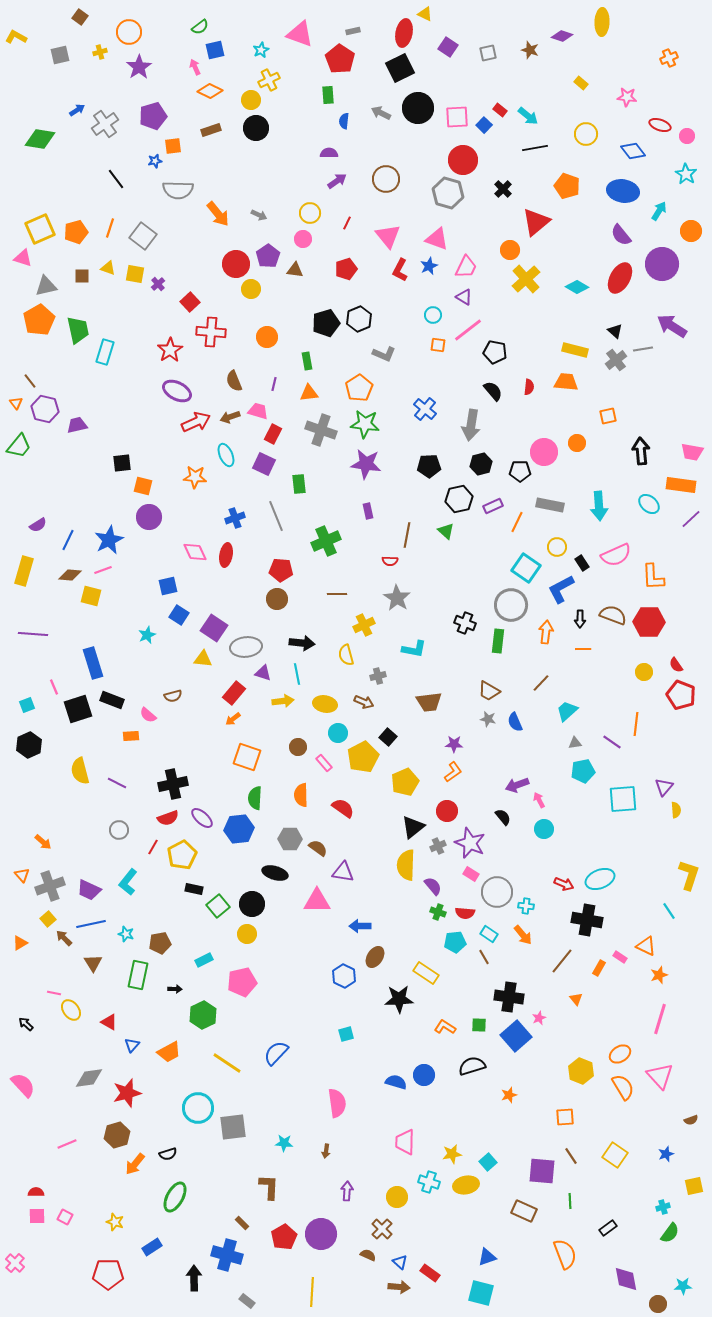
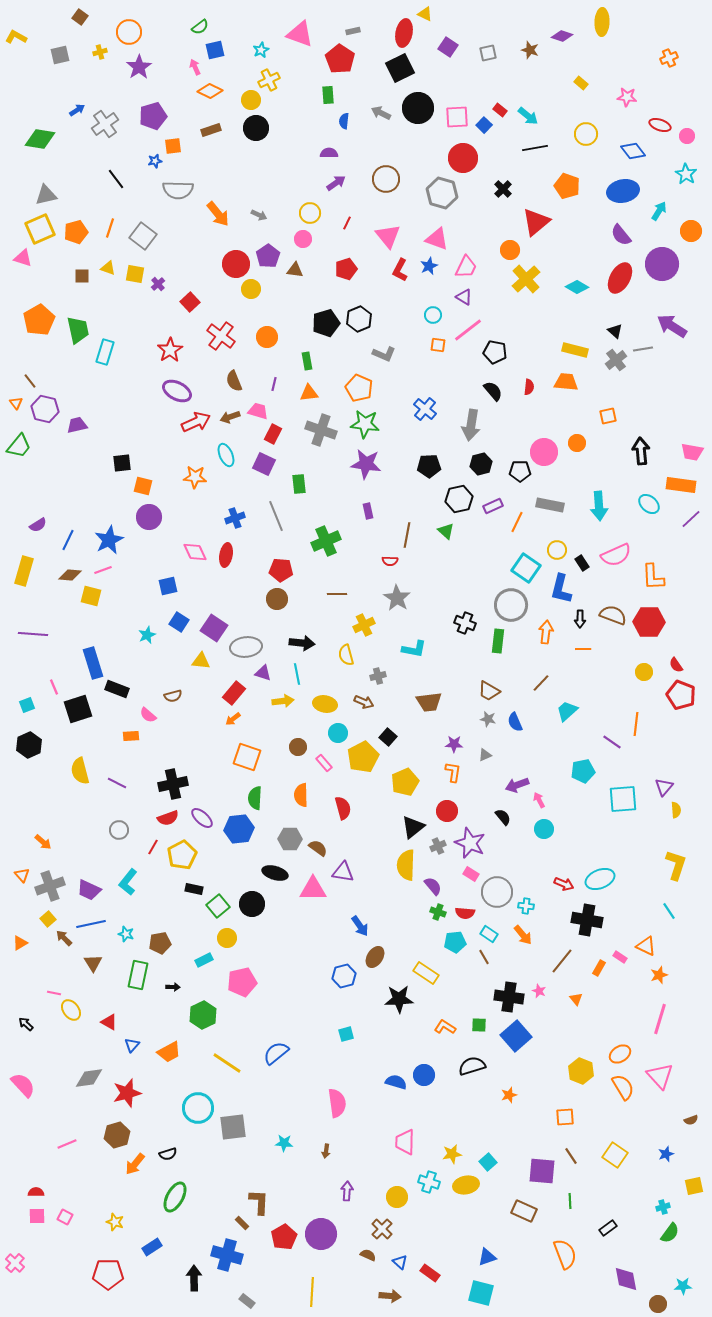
red circle at (463, 160): moved 2 px up
purple arrow at (337, 181): moved 1 px left, 2 px down
blue ellipse at (623, 191): rotated 20 degrees counterclockwise
gray hexagon at (448, 193): moved 6 px left
gray triangle at (46, 286): moved 91 px up
red cross at (211, 332): moved 10 px right, 4 px down; rotated 32 degrees clockwise
orange pentagon at (359, 388): rotated 16 degrees counterclockwise
yellow circle at (557, 547): moved 3 px down
blue L-shape at (561, 589): rotated 48 degrees counterclockwise
blue square at (179, 615): moved 7 px down
yellow triangle at (203, 659): moved 2 px left, 2 px down
black rectangle at (112, 700): moved 5 px right, 11 px up
gray triangle at (575, 743): moved 90 px left, 12 px down; rotated 16 degrees counterclockwise
orange L-shape at (453, 772): rotated 45 degrees counterclockwise
red semicircle at (343, 808): rotated 40 degrees clockwise
yellow L-shape at (689, 875): moved 13 px left, 10 px up
pink triangle at (317, 901): moved 4 px left, 12 px up
blue arrow at (360, 926): rotated 125 degrees counterclockwise
yellow circle at (247, 934): moved 20 px left, 4 px down
blue hexagon at (344, 976): rotated 20 degrees clockwise
black arrow at (175, 989): moved 2 px left, 2 px up
pink star at (539, 1018): moved 27 px up; rotated 24 degrees counterclockwise
blue semicircle at (276, 1053): rotated 8 degrees clockwise
brown L-shape at (269, 1187): moved 10 px left, 15 px down
brown arrow at (399, 1287): moved 9 px left, 9 px down
